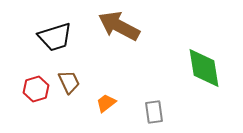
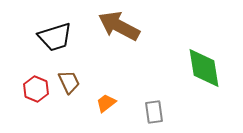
red hexagon: rotated 20 degrees counterclockwise
